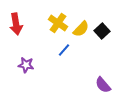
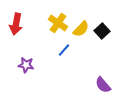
red arrow: rotated 20 degrees clockwise
